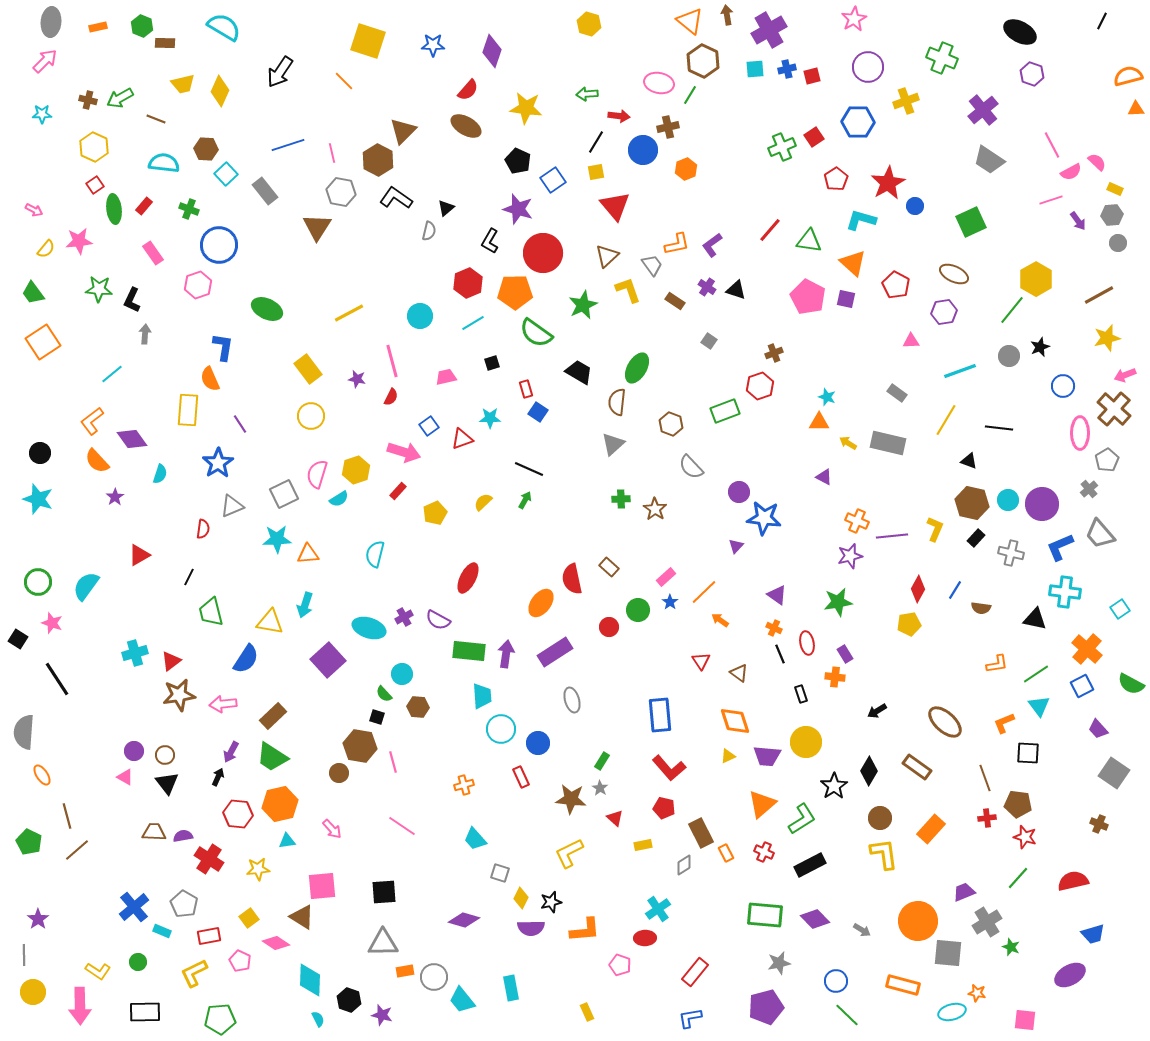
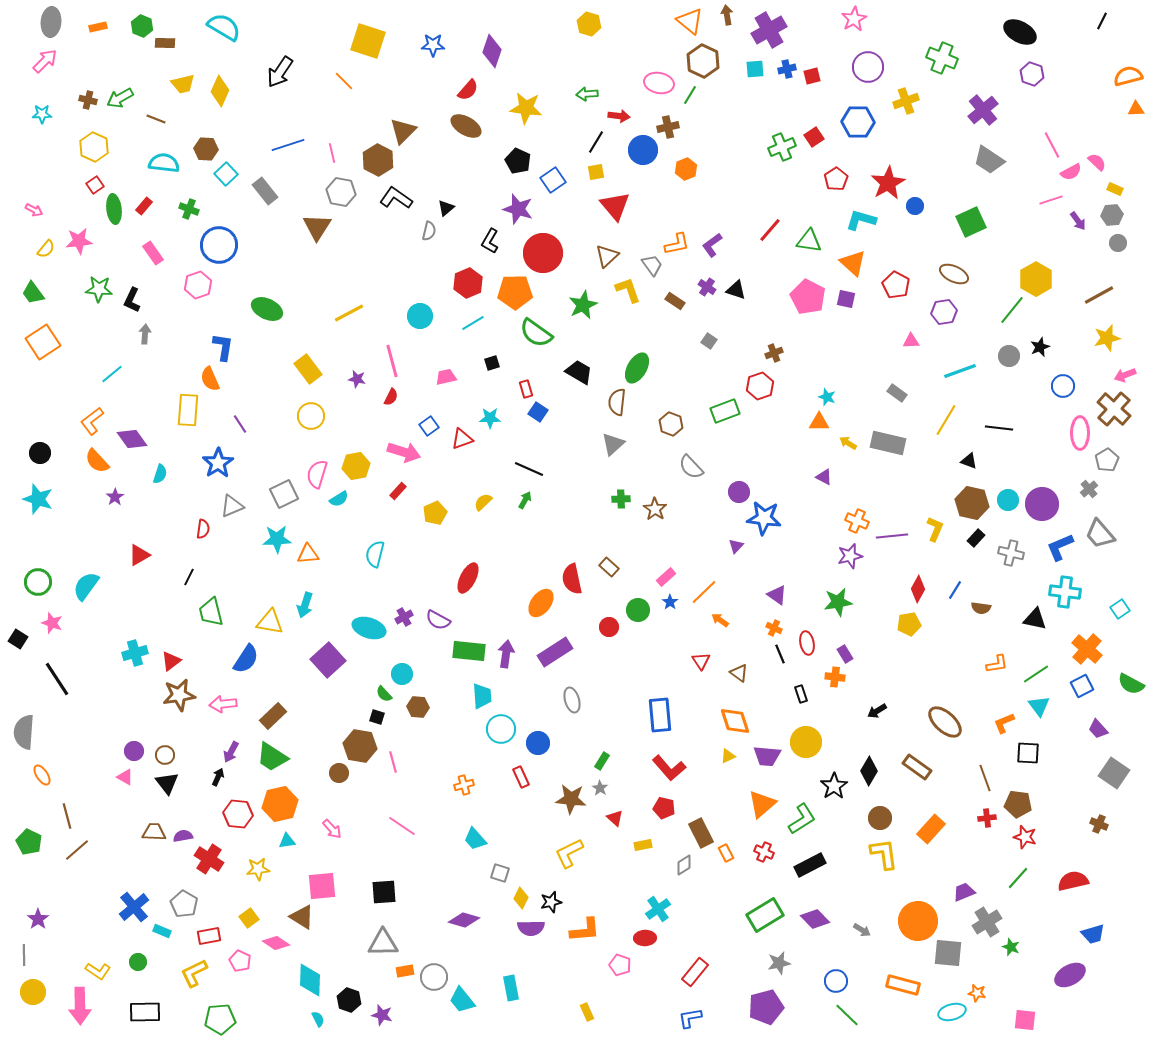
yellow hexagon at (356, 470): moved 4 px up; rotated 8 degrees clockwise
green rectangle at (765, 915): rotated 36 degrees counterclockwise
